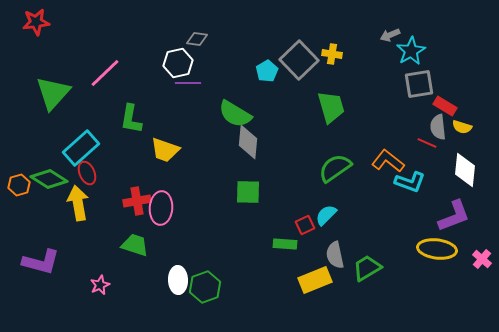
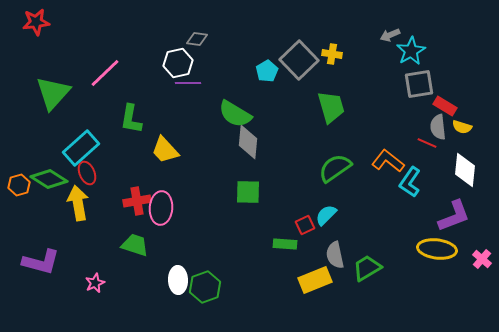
yellow trapezoid at (165, 150): rotated 28 degrees clockwise
cyan L-shape at (410, 182): rotated 104 degrees clockwise
pink star at (100, 285): moved 5 px left, 2 px up
